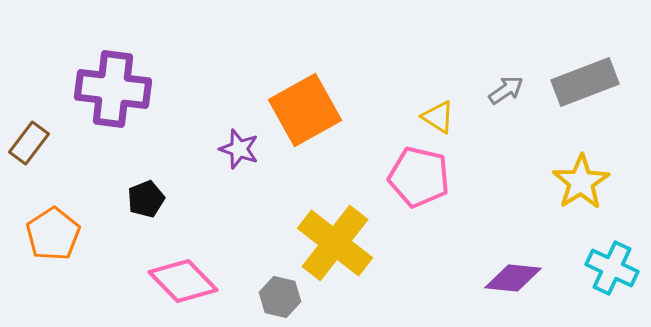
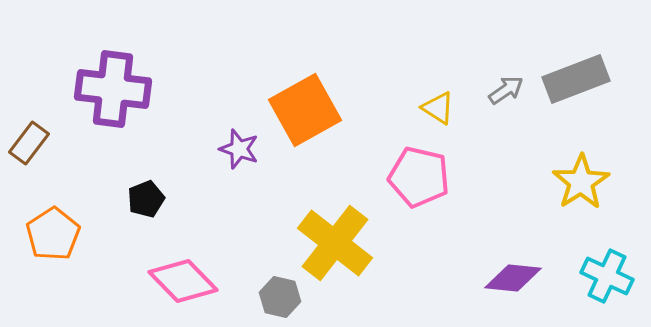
gray rectangle: moved 9 px left, 3 px up
yellow triangle: moved 9 px up
cyan cross: moved 5 px left, 8 px down
